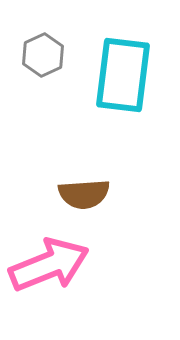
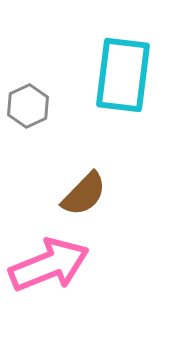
gray hexagon: moved 15 px left, 51 px down
brown semicircle: rotated 42 degrees counterclockwise
